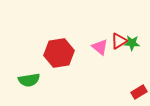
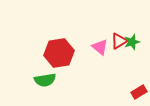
green star: moved 1 px up; rotated 21 degrees counterclockwise
green semicircle: moved 16 px right
